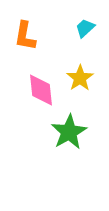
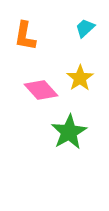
pink diamond: rotated 36 degrees counterclockwise
